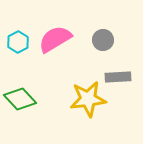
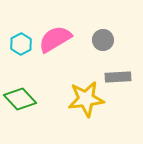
cyan hexagon: moved 3 px right, 2 px down
yellow star: moved 2 px left
